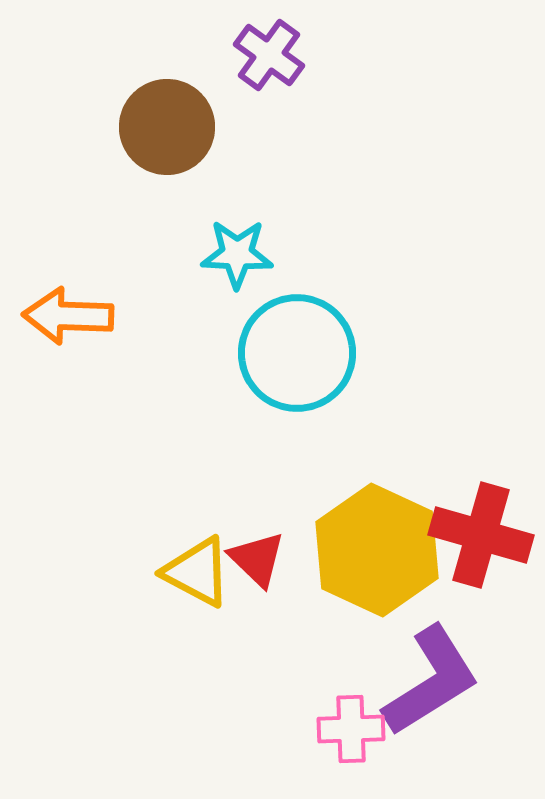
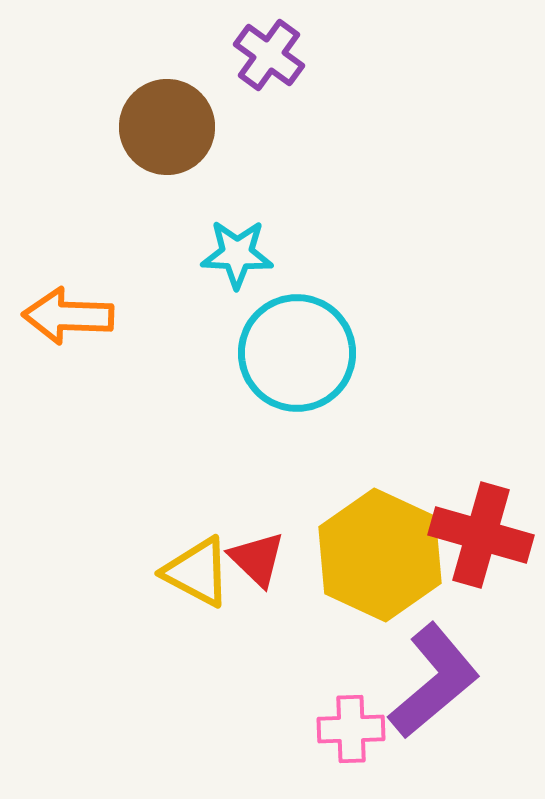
yellow hexagon: moved 3 px right, 5 px down
purple L-shape: moved 3 px right; rotated 8 degrees counterclockwise
